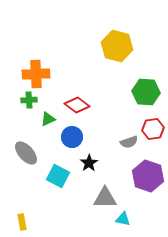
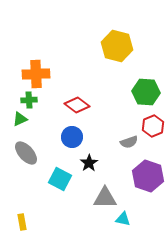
green triangle: moved 28 px left
red hexagon: moved 3 px up; rotated 15 degrees counterclockwise
cyan square: moved 2 px right, 3 px down
